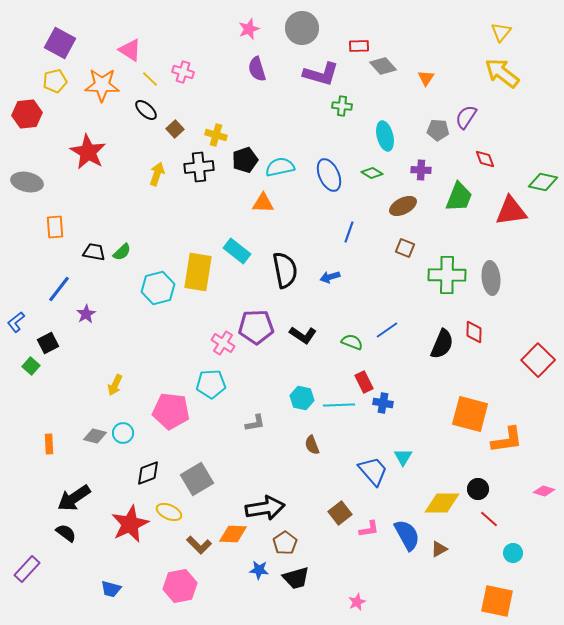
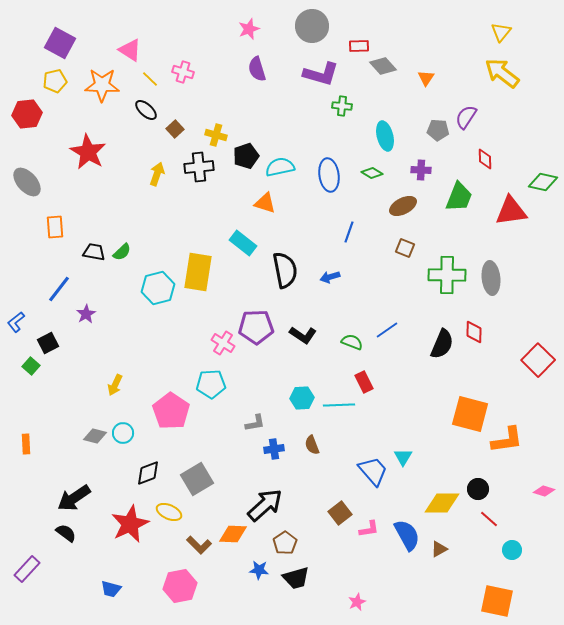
gray circle at (302, 28): moved 10 px right, 2 px up
red diamond at (485, 159): rotated 20 degrees clockwise
black pentagon at (245, 160): moved 1 px right, 4 px up
blue ellipse at (329, 175): rotated 16 degrees clockwise
gray ellipse at (27, 182): rotated 36 degrees clockwise
orange triangle at (263, 203): moved 2 px right; rotated 15 degrees clockwise
cyan rectangle at (237, 251): moved 6 px right, 8 px up
cyan hexagon at (302, 398): rotated 15 degrees counterclockwise
blue cross at (383, 403): moved 109 px left, 46 px down; rotated 18 degrees counterclockwise
pink pentagon at (171, 411): rotated 27 degrees clockwise
orange rectangle at (49, 444): moved 23 px left
black arrow at (265, 508): moved 3 px up; rotated 33 degrees counterclockwise
cyan circle at (513, 553): moved 1 px left, 3 px up
